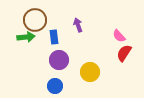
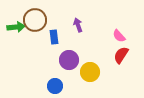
green arrow: moved 10 px left, 10 px up
red semicircle: moved 3 px left, 2 px down
purple circle: moved 10 px right
